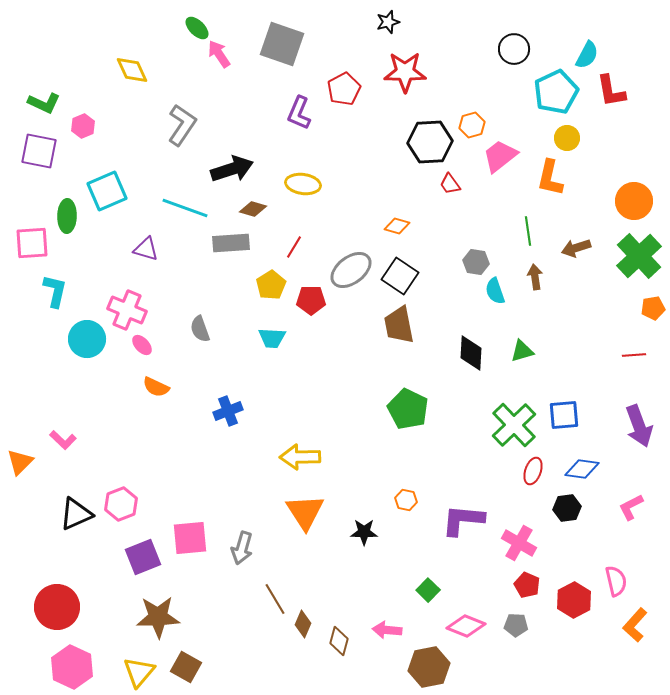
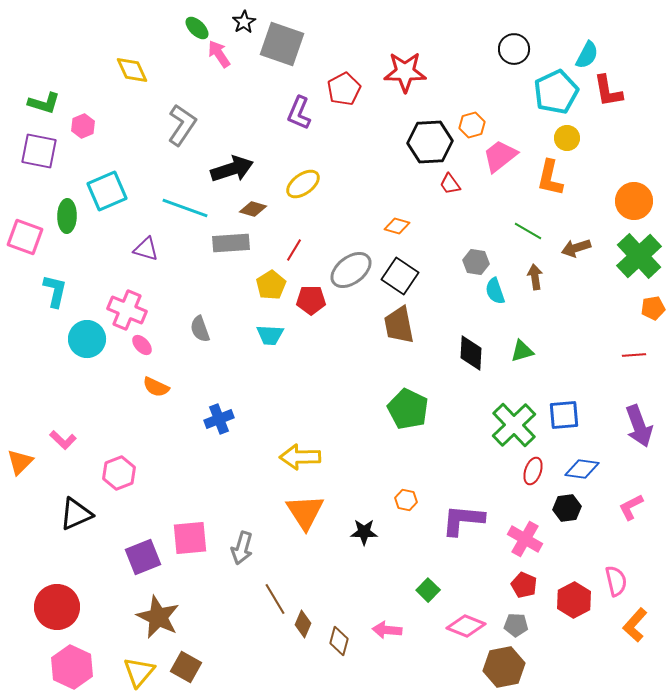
black star at (388, 22): moved 144 px left; rotated 15 degrees counterclockwise
red L-shape at (611, 91): moved 3 px left
green L-shape at (44, 103): rotated 8 degrees counterclockwise
yellow ellipse at (303, 184): rotated 44 degrees counterclockwise
green line at (528, 231): rotated 52 degrees counterclockwise
pink square at (32, 243): moved 7 px left, 6 px up; rotated 24 degrees clockwise
red line at (294, 247): moved 3 px down
cyan trapezoid at (272, 338): moved 2 px left, 3 px up
blue cross at (228, 411): moved 9 px left, 8 px down
pink hexagon at (121, 504): moved 2 px left, 31 px up
pink cross at (519, 543): moved 6 px right, 4 px up
red pentagon at (527, 585): moved 3 px left
brown star at (158, 617): rotated 27 degrees clockwise
brown hexagon at (429, 667): moved 75 px right
